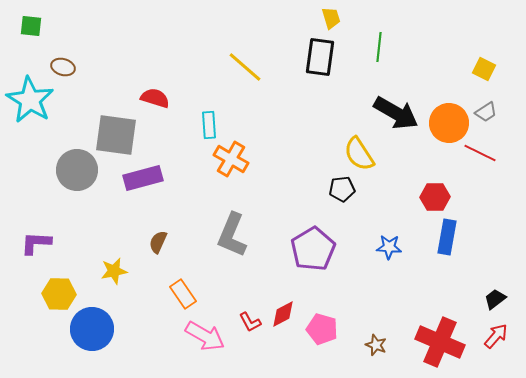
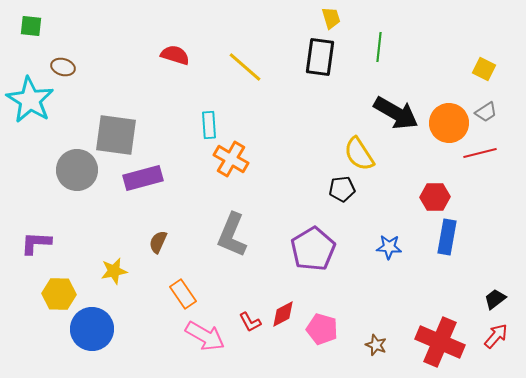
red semicircle: moved 20 px right, 43 px up
red line: rotated 40 degrees counterclockwise
